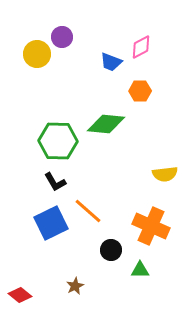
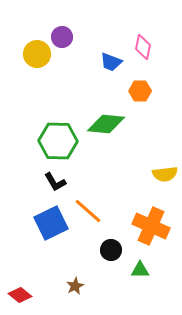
pink diamond: moved 2 px right; rotated 50 degrees counterclockwise
